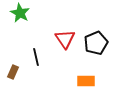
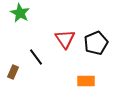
black line: rotated 24 degrees counterclockwise
